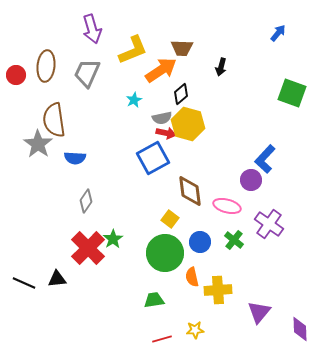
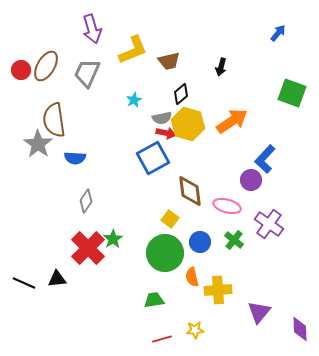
brown trapezoid: moved 13 px left, 13 px down; rotated 15 degrees counterclockwise
brown ellipse: rotated 24 degrees clockwise
orange arrow: moved 71 px right, 51 px down
red circle: moved 5 px right, 5 px up
